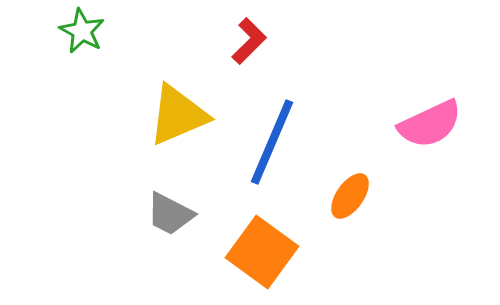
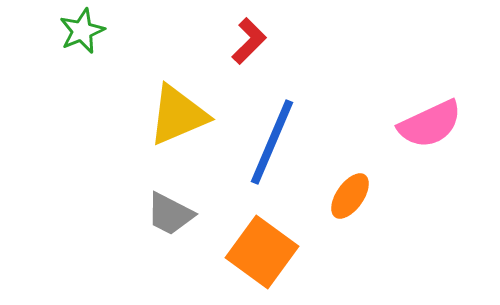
green star: rotated 21 degrees clockwise
